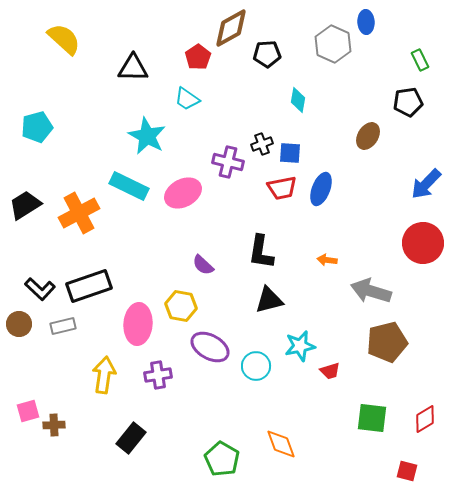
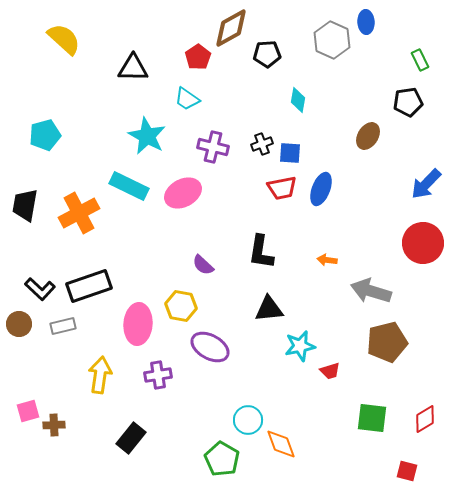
gray hexagon at (333, 44): moved 1 px left, 4 px up
cyan pentagon at (37, 127): moved 8 px right, 8 px down
purple cross at (228, 162): moved 15 px left, 15 px up
black trapezoid at (25, 205): rotated 48 degrees counterclockwise
black triangle at (269, 300): moved 9 px down; rotated 8 degrees clockwise
cyan circle at (256, 366): moved 8 px left, 54 px down
yellow arrow at (104, 375): moved 4 px left
